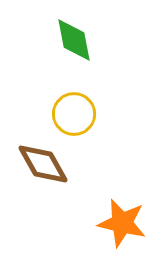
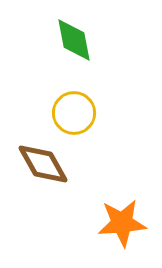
yellow circle: moved 1 px up
orange star: rotated 18 degrees counterclockwise
